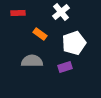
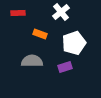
orange rectangle: rotated 16 degrees counterclockwise
